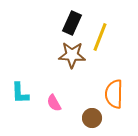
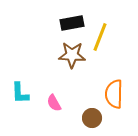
black rectangle: rotated 55 degrees clockwise
